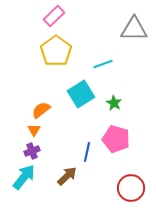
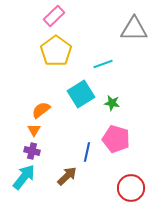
green star: moved 2 px left; rotated 21 degrees counterclockwise
purple cross: rotated 35 degrees clockwise
